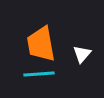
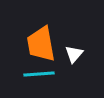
white triangle: moved 8 px left
